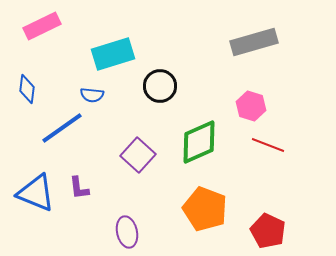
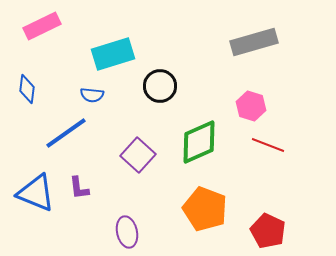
blue line: moved 4 px right, 5 px down
